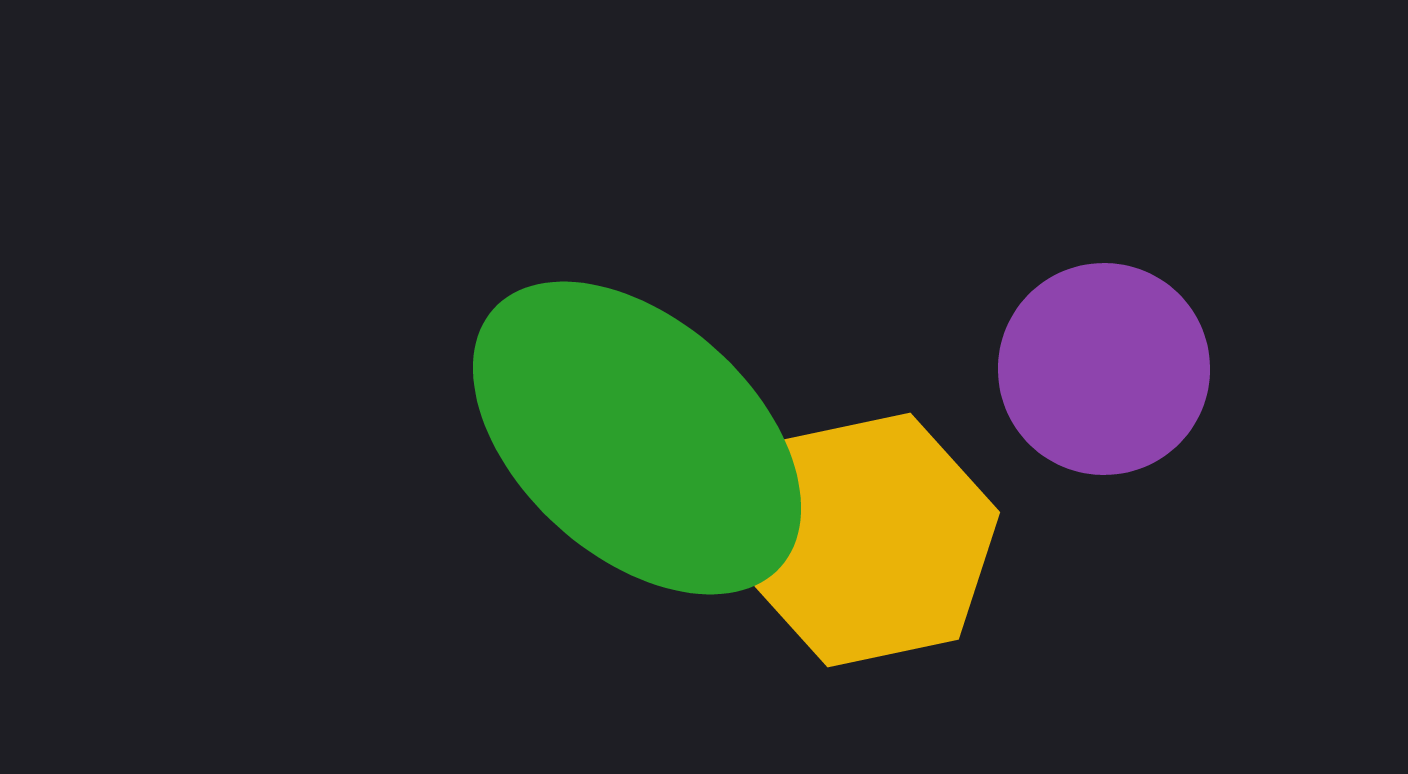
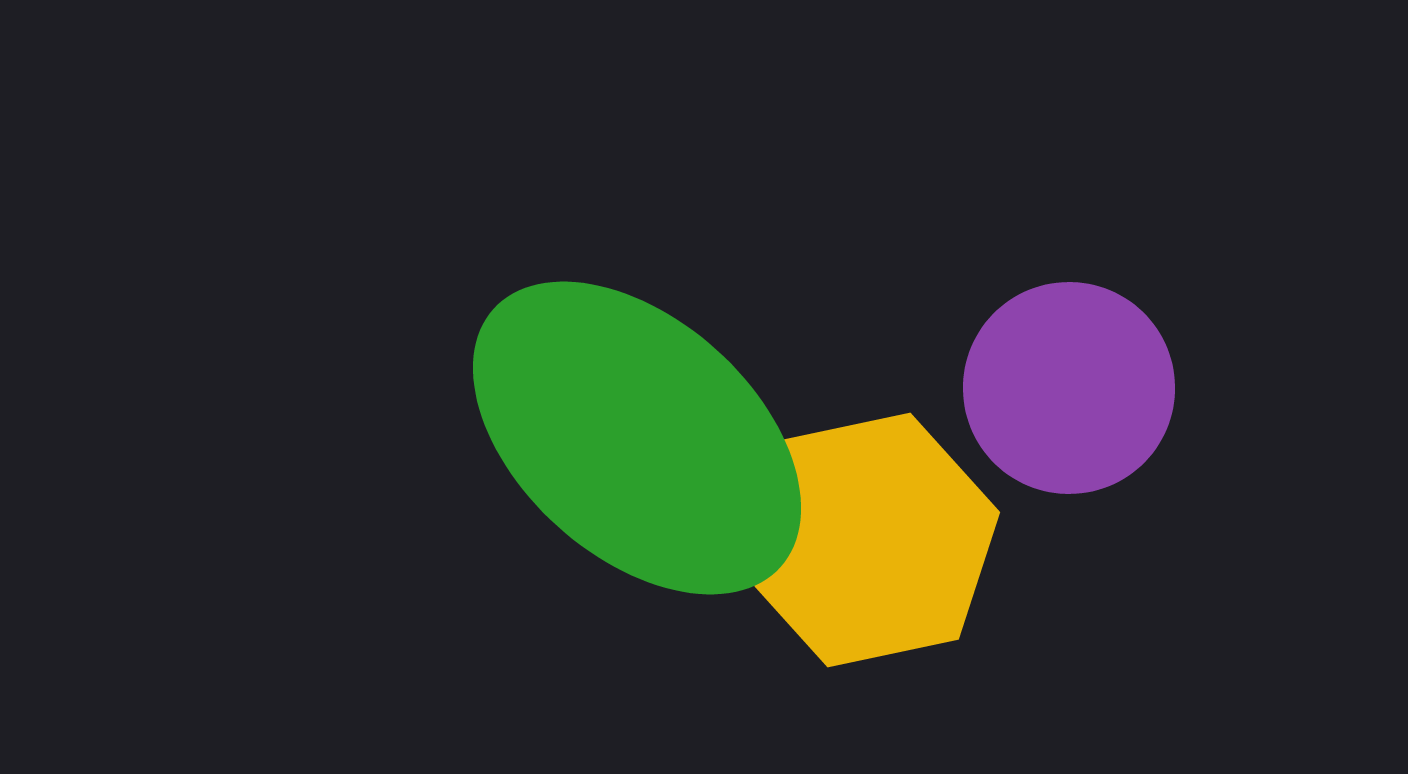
purple circle: moved 35 px left, 19 px down
